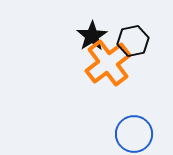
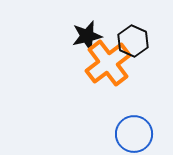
black star: moved 5 px left; rotated 20 degrees clockwise
black hexagon: rotated 24 degrees counterclockwise
